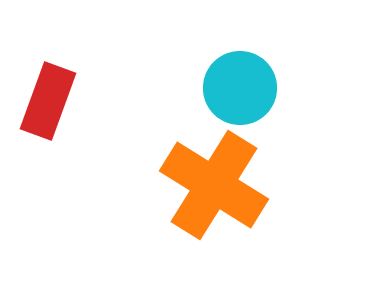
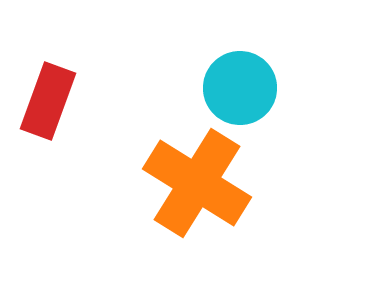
orange cross: moved 17 px left, 2 px up
